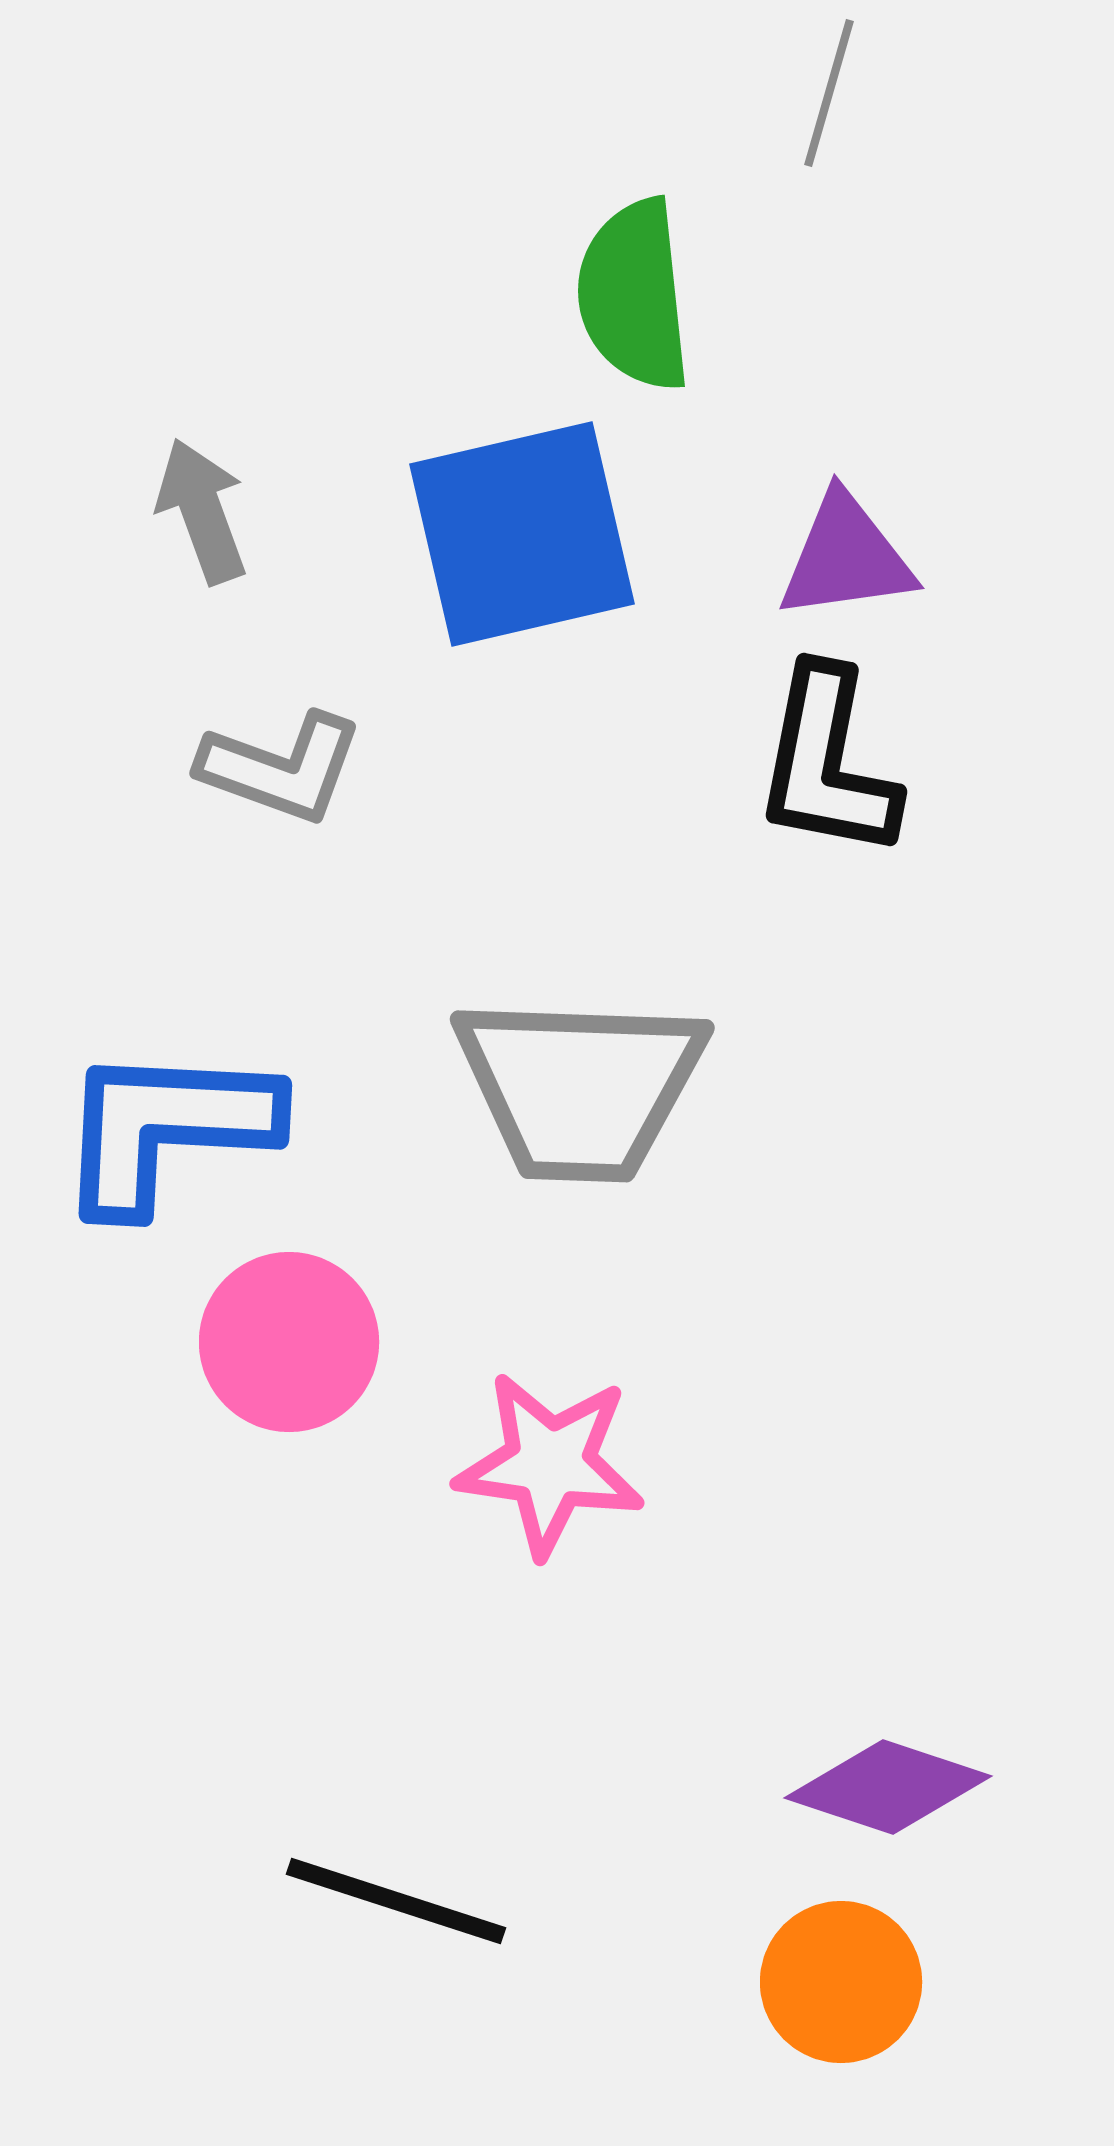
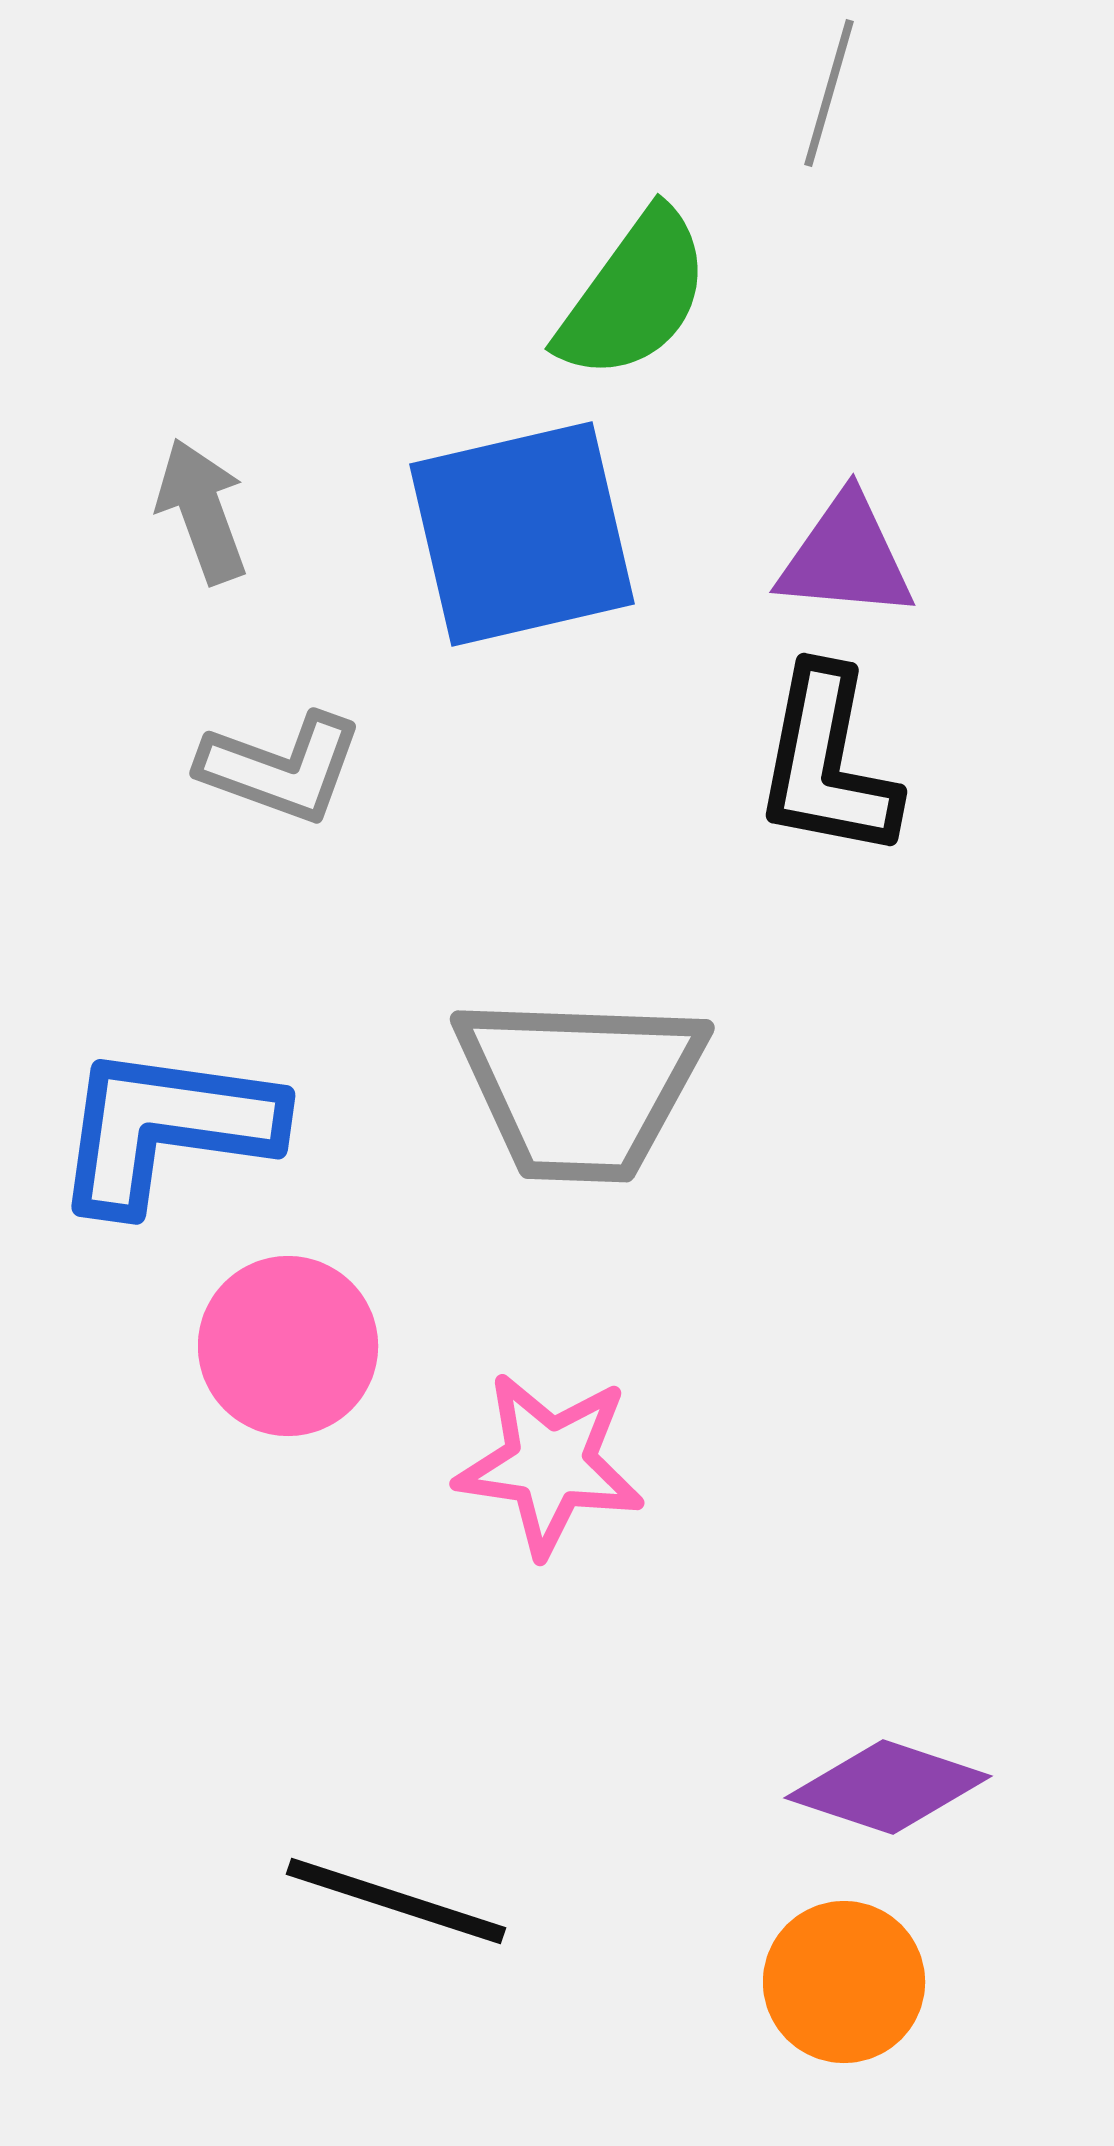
green semicircle: rotated 138 degrees counterclockwise
purple triangle: rotated 13 degrees clockwise
blue L-shape: rotated 5 degrees clockwise
pink circle: moved 1 px left, 4 px down
orange circle: moved 3 px right
